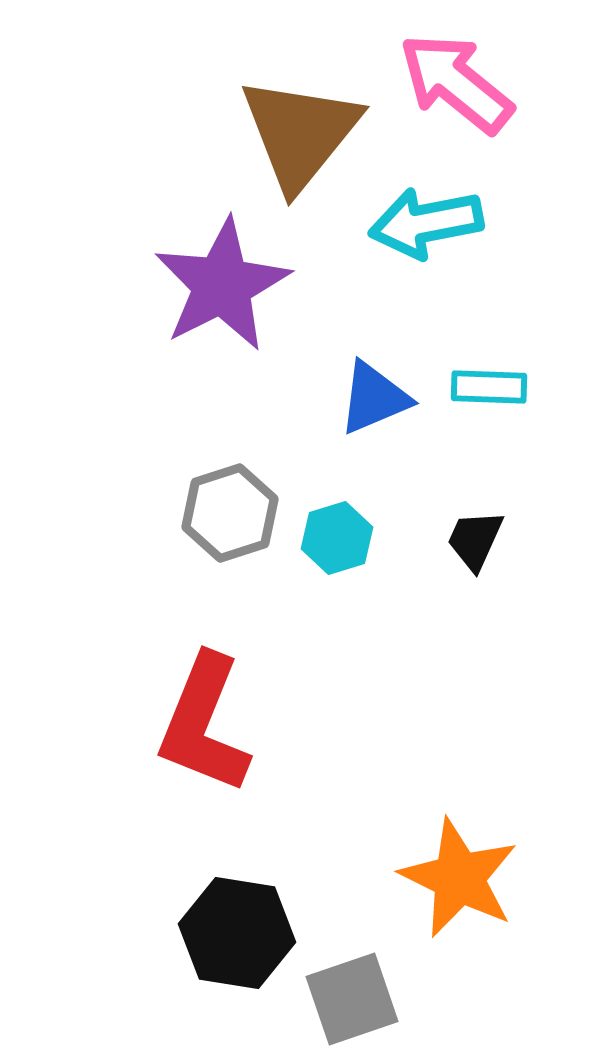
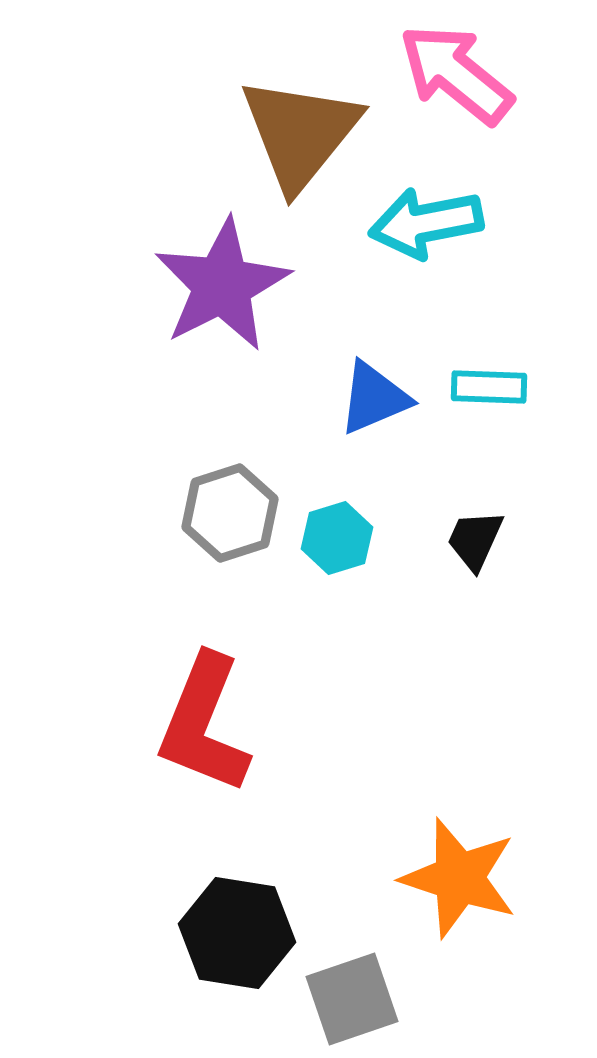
pink arrow: moved 9 px up
orange star: rotated 8 degrees counterclockwise
